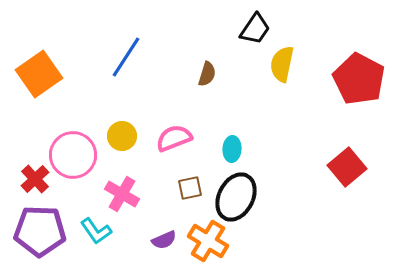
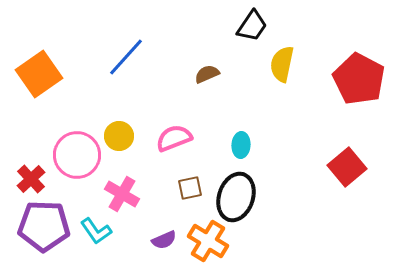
black trapezoid: moved 3 px left, 3 px up
blue line: rotated 9 degrees clockwise
brown semicircle: rotated 130 degrees counterclockwise
yellow circle: moved 3 px left
cyan ellipse: moved 9 px right, 4 px up
pink circle: moved 4 px right
red cross: moved 4 px left
black ellipse: rotated 9 degrees counterclockwise
purple pentagon: moved 4 px right, 5 px up
